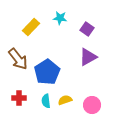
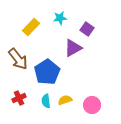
cyan star: rotated 16 degrees counterclockwise
purple triangle: moved 15 px left, 9 px up
red cross: rotated 24 degrees counterclockwise
